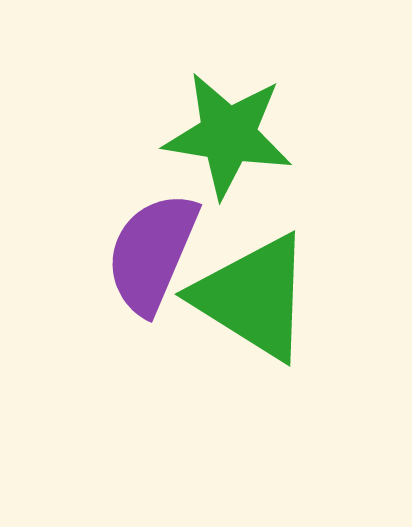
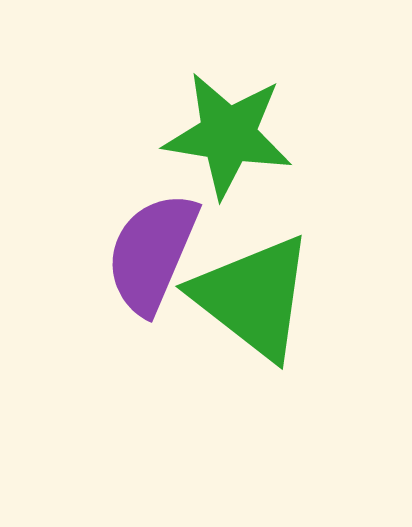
green triangle: rotated 6 degrees clockwise
